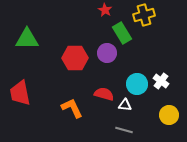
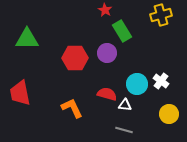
yellow cross: moved 17 px right
green rectangle: moved 2 px up
red semicircle: moved 3 px right
yellow circle: moved 1 px up
